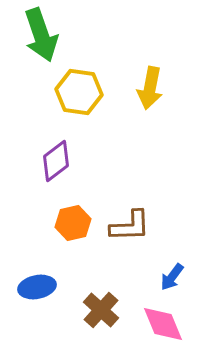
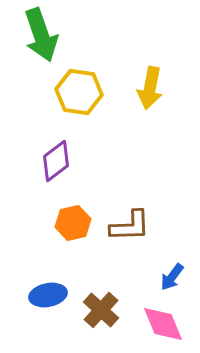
blue ellipse: moved 11 px right, 8 px down
